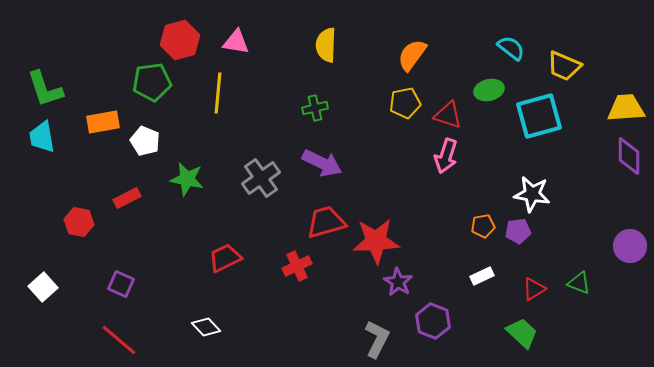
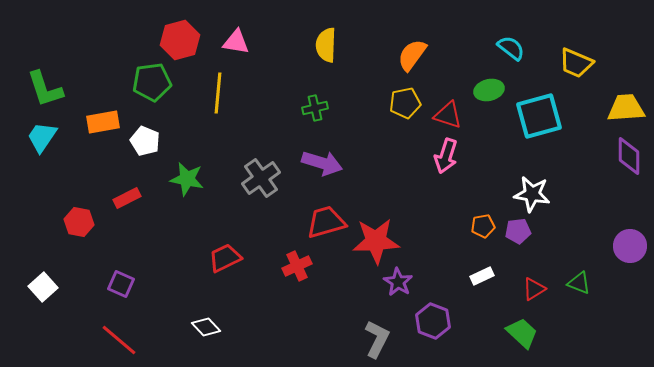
yellow trapezoid at (564, 66): moved 12 px right, 3 px up
cyan trapezoid at (42, 137): rotated 44 degrees clockwise
purple arrow at (322, 163): rotated 9 degrees counterclockwise
